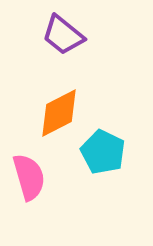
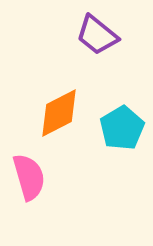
purple trapezoid: moved 34 px right
cyan pentagon: moved 19 px right, 24 px up; rotated 15 degrees clockwise
